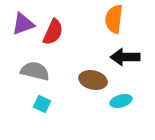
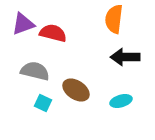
red semicircle: moved 1 px down; rotated 100 degrees counterclockwise
brown ellipse: moved 17 px left, 10 px down; rotated 20 degrees clockwise
cyan square: moved 1 px right, 1 px up
